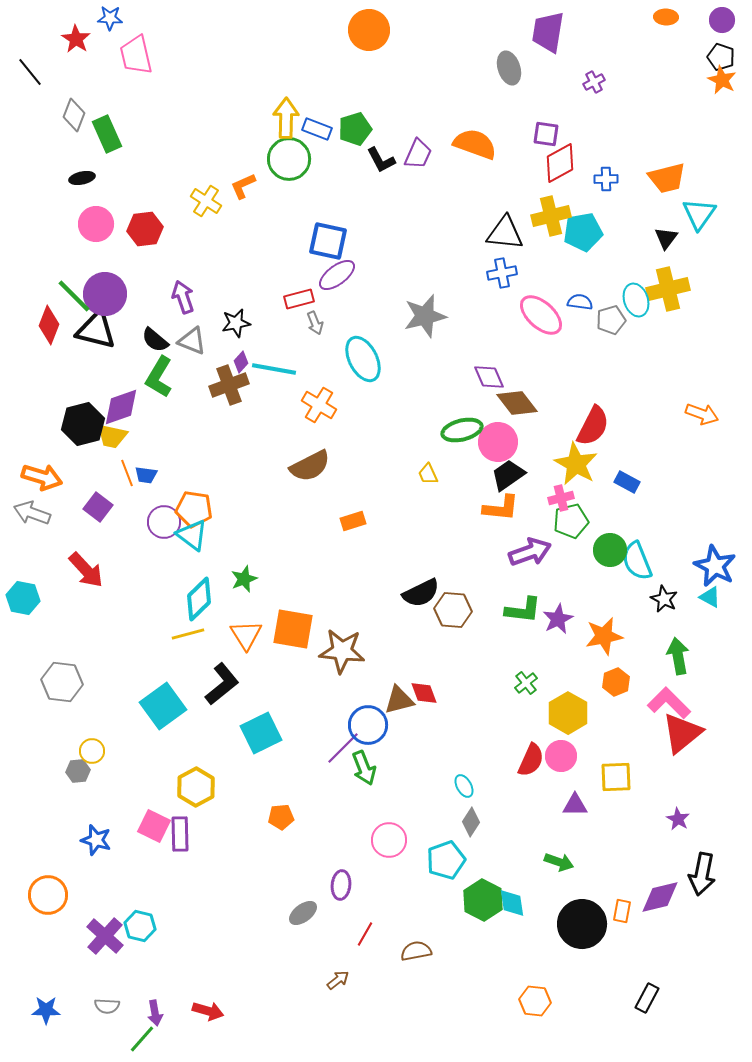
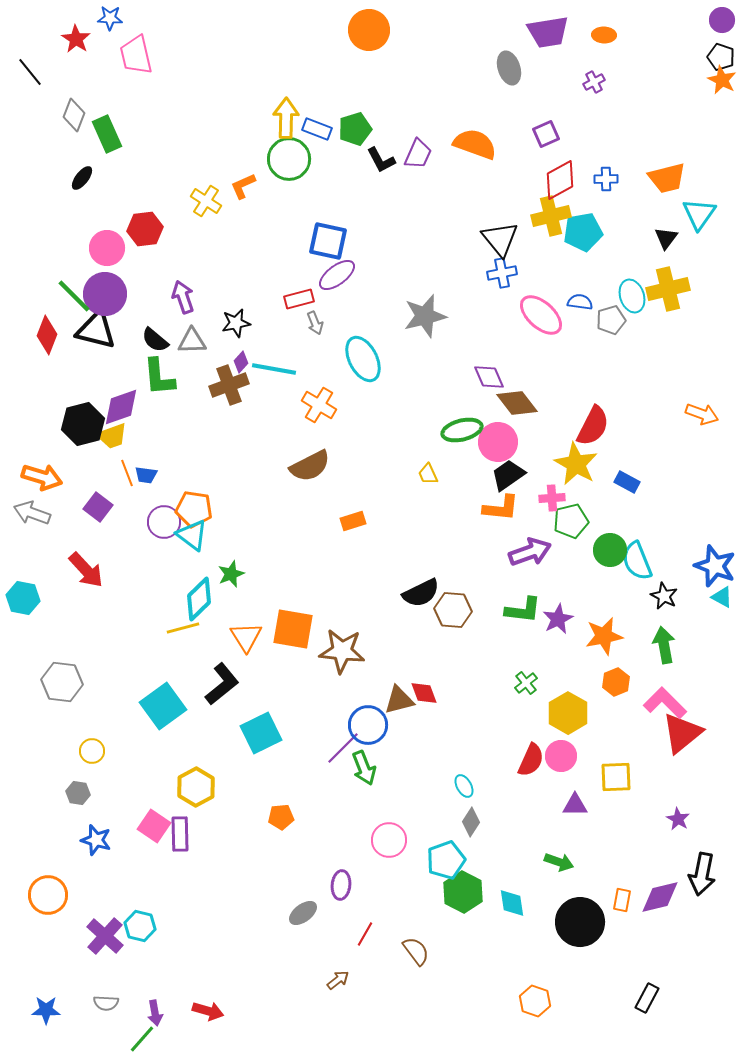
orange ellipse at (666, 17): moved 62 px left, 18 px down
purple trapezoid at (548, 32): rotated 108 degrees counterclockwise
purple square at (546, 134): rotated 32 degrees counterclockwise
red diamond at (560, 163): moved 17 px down
black ellipse at (82, 178): rotated 40 degrees counterclockwise
pink circle at (96, 224): moved 11 px right, 24 px down
black triangle at (505, 233): moved 5 px left, 6 px down; rotated 45 degrees clockwise
cyan ellipse at (636, 300): moved 4 px left, 4 px up
red diamond at (49, 325): moved 2 px left, 10 px down
gray triangle at (192, 341): rotated 24 degrees counterclockwise
green L-shape at (159, 377): rotated 36 degrees counterclockwise
yellow trapezoid at (112, 436): rotated 32 degrees counterclockwise
pink cross at (561, 498): moved 9 px left; rotated 10 degrees clockwise
blue star at (715, 566): rotated 6 degrees counterclockwise
green star at (244, 579): moved 13 px left, 5 px up
cyan triangle at (710, 597): moved 12 px right
black star at (664, 599): moved 3 px up
yellow line at (188, 634): moved 5 px left, 6 px up
orange triangle at (246, 635): moved 2 px down
green arrow at (678, 656): moved 14 px left, 11 px up
pink L-shape at (669, 703): moved 4 px left
gray hexagon at (78, 771): moved 22 px down; rotated 15 degrees clockwise
pink square at (154, 826): rotated 8 degrees clockwise
green hexagon at (483, 900): moved 20 px left, 8 px up
orange rectangle at (622, 911): moved 11 px up
black circle at (582, 924): moved 2 px left, 2 px up
brown semicircle at (416, 951): rotated 64 degrees clockwise
orange hexagon at (535, 1001): rotated 12 degrees clockwise
gray semicircle at (107, 1006): moved 1 px left, 3 px up
